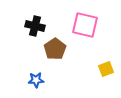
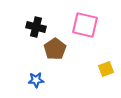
black cross: moved 1 px right, 1 px down
